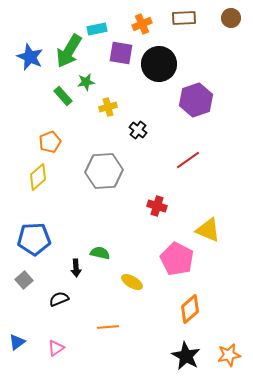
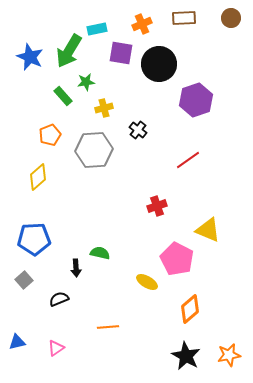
yellow cross: moved 4 px left, 1 px down
orange pentagon: moved 7 px up
gray hexagon: moved 10 px left, 21 px up
red cross: rotated 36 degrees counterclockwise
yellow ellipse: moved 15 px right
blue triangle: rotated 24 degrees clockwise
